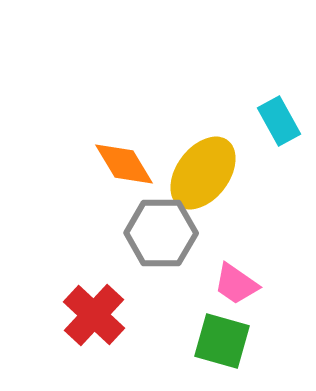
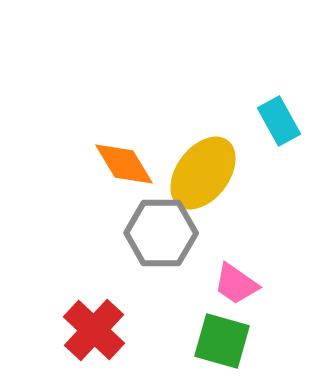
red cross: moved 15 px down
